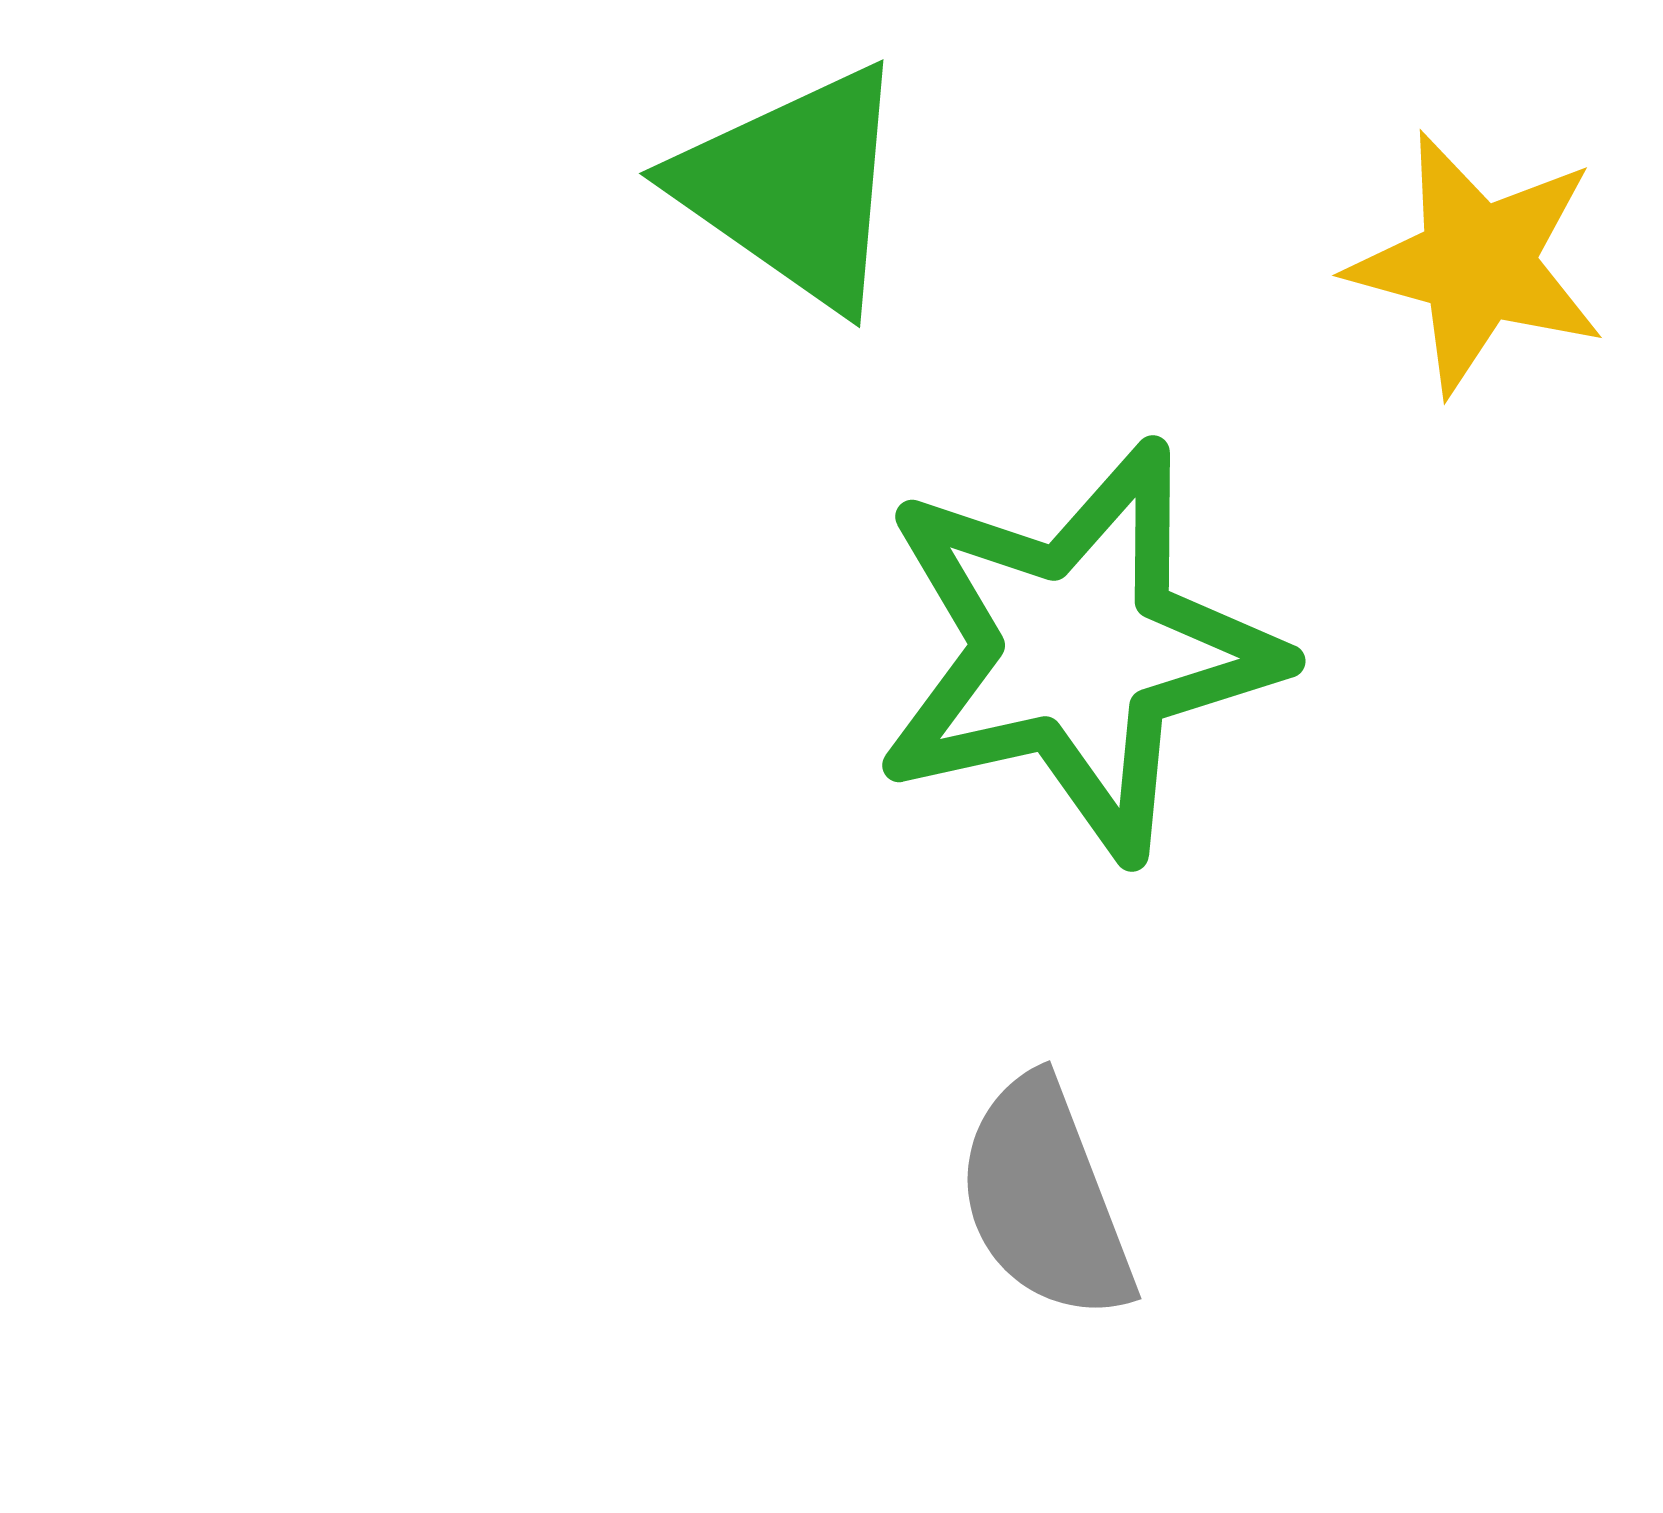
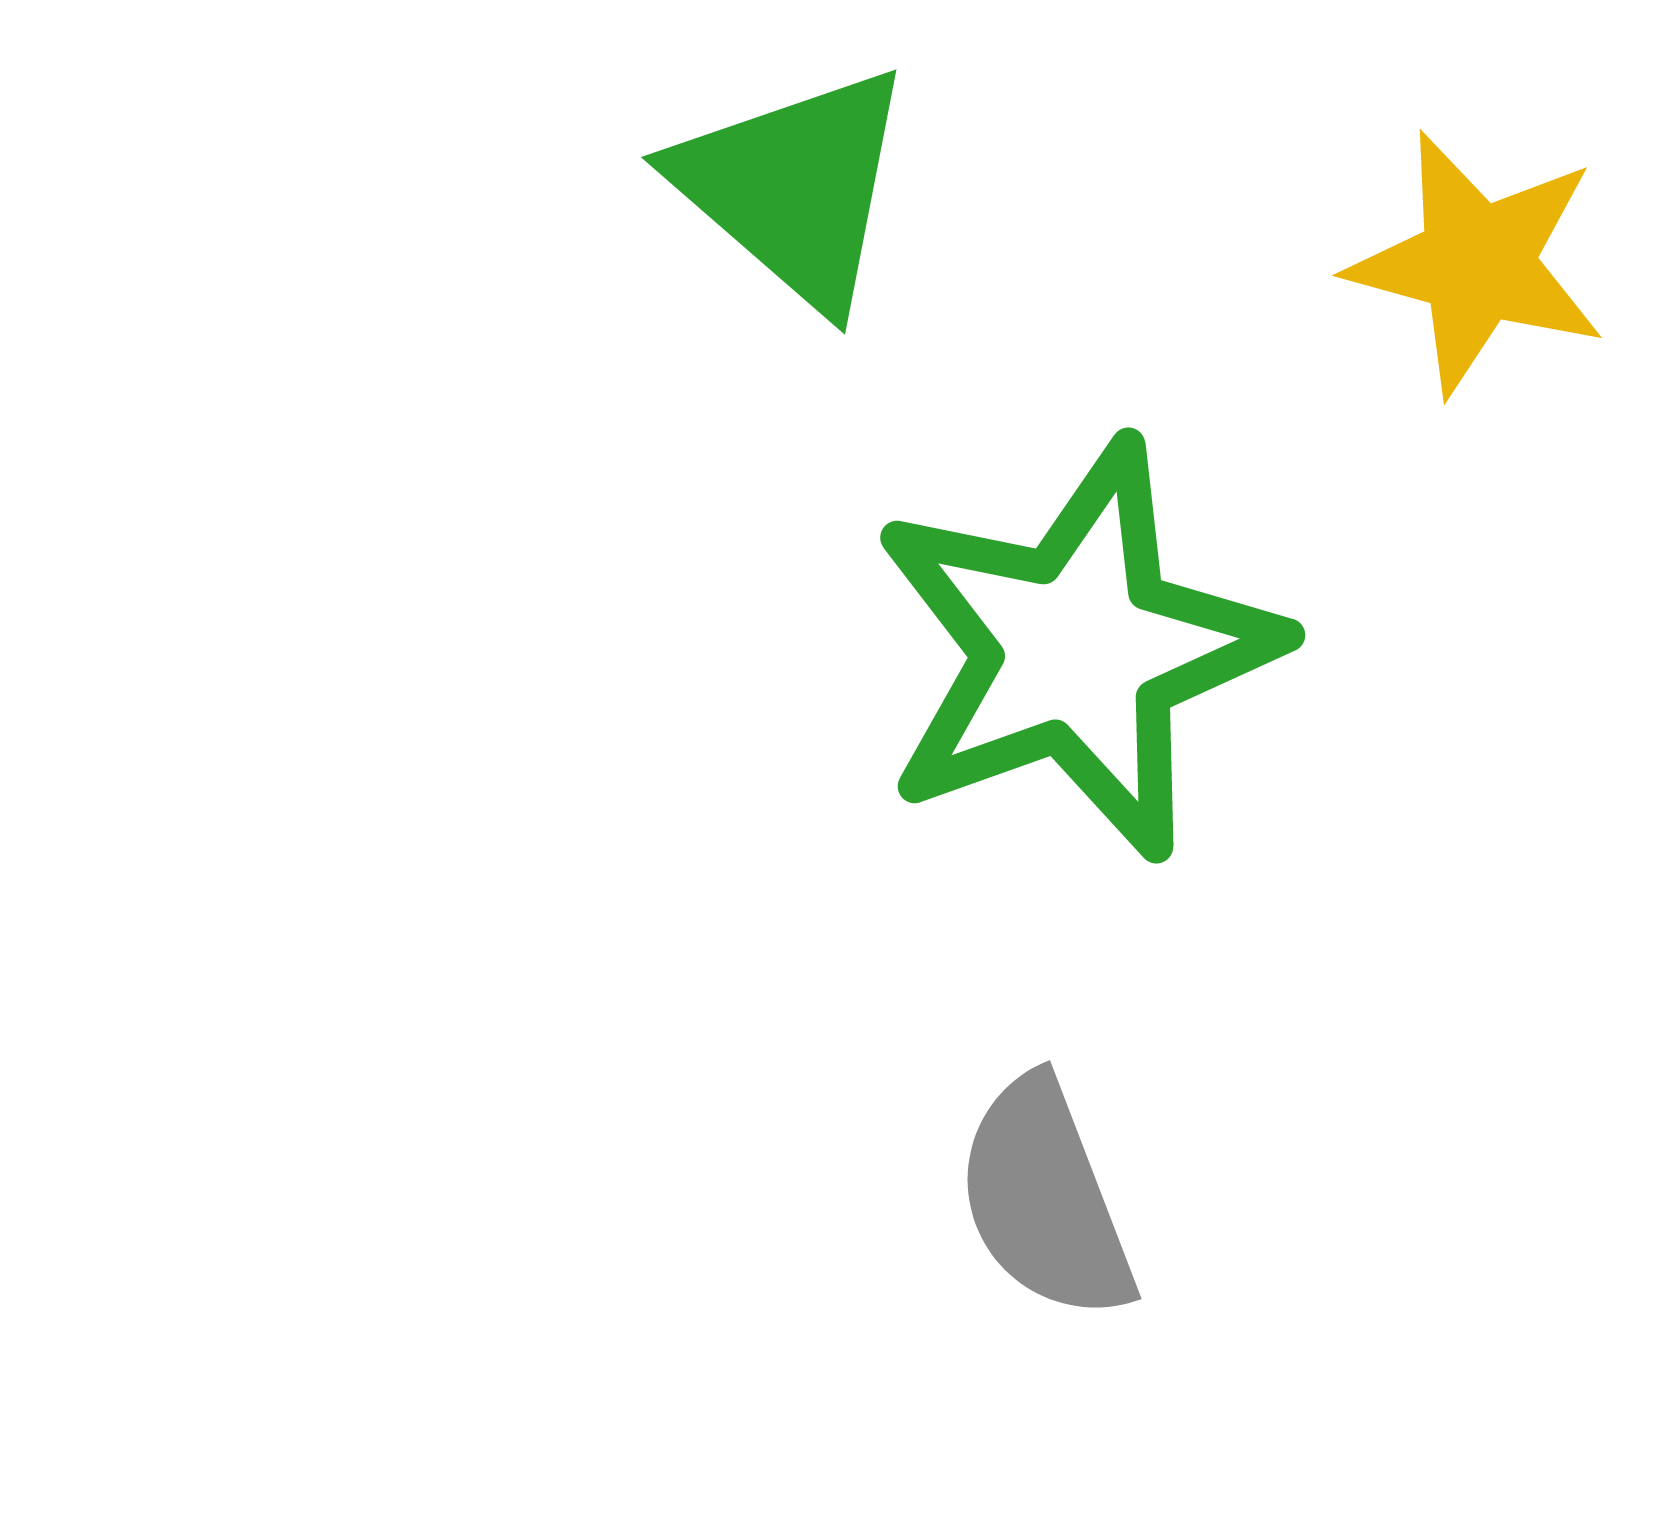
green triangle: rotated 6 degrees clockwise
green star: rotated 7 degrees counterclockwise
